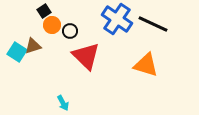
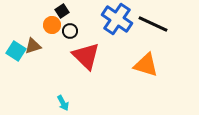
black square: moved 18 px right
cyan square: moved 1 px left, 1 px up
